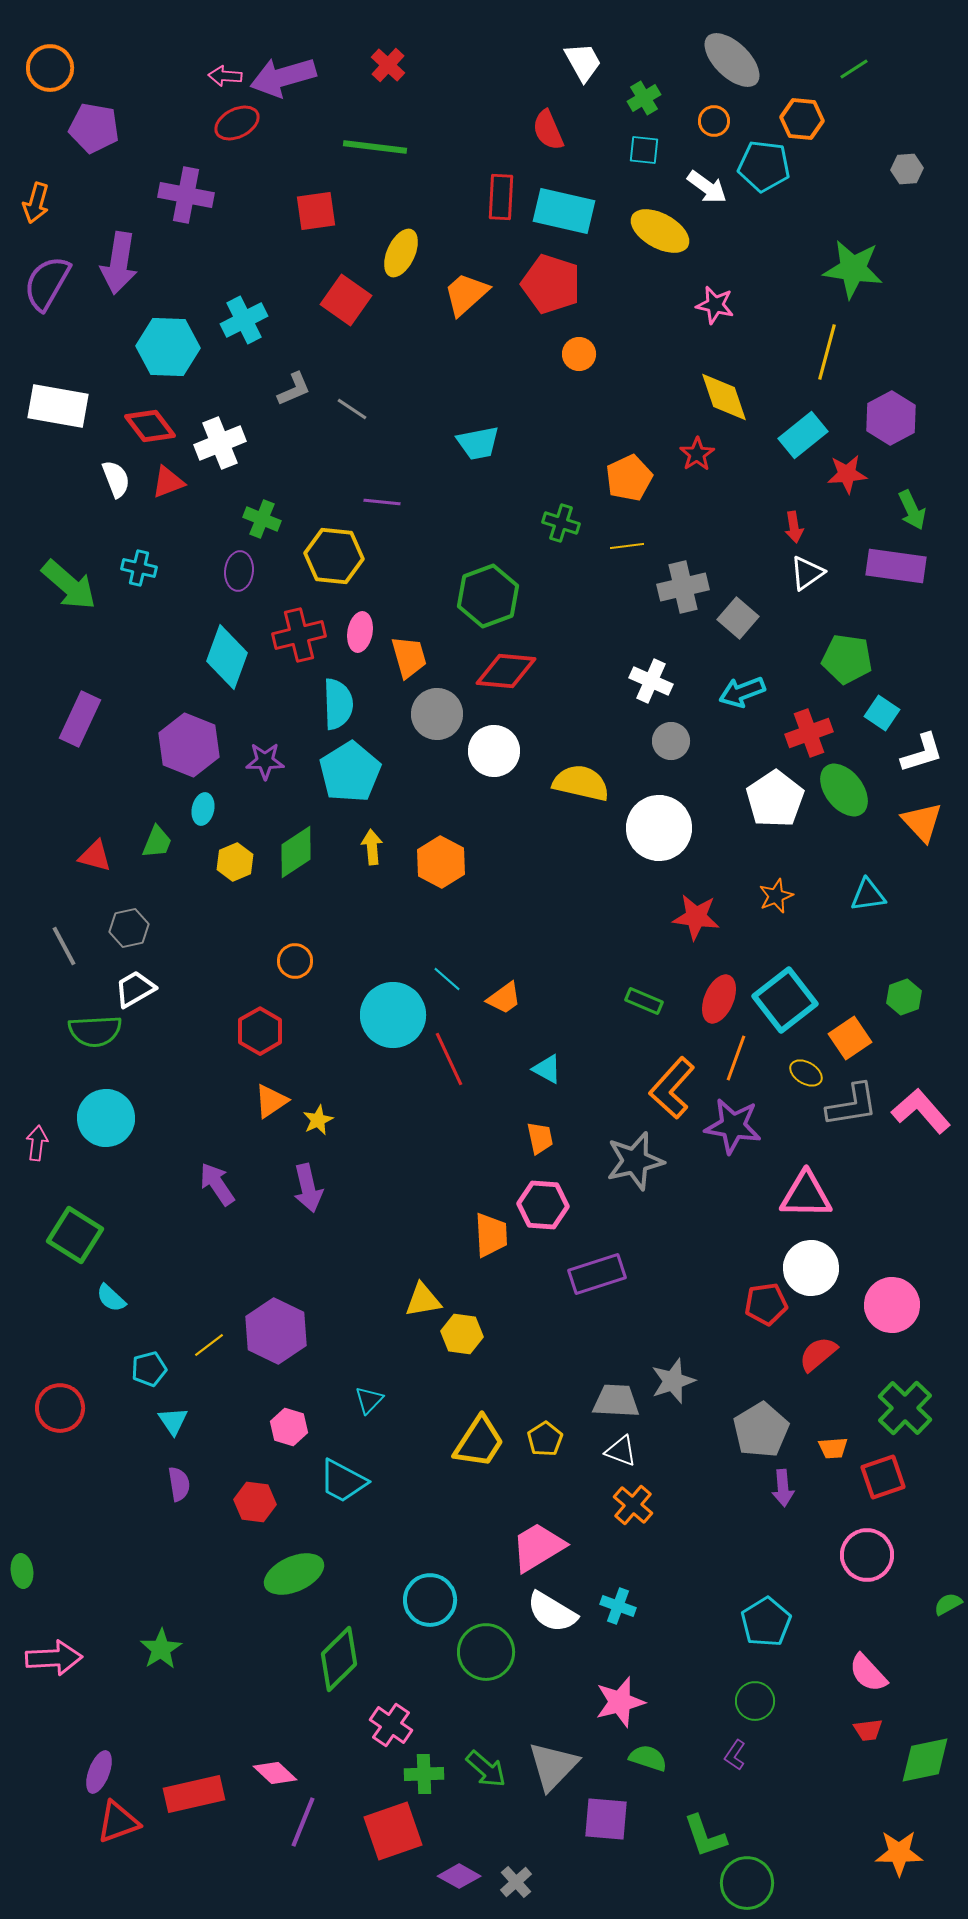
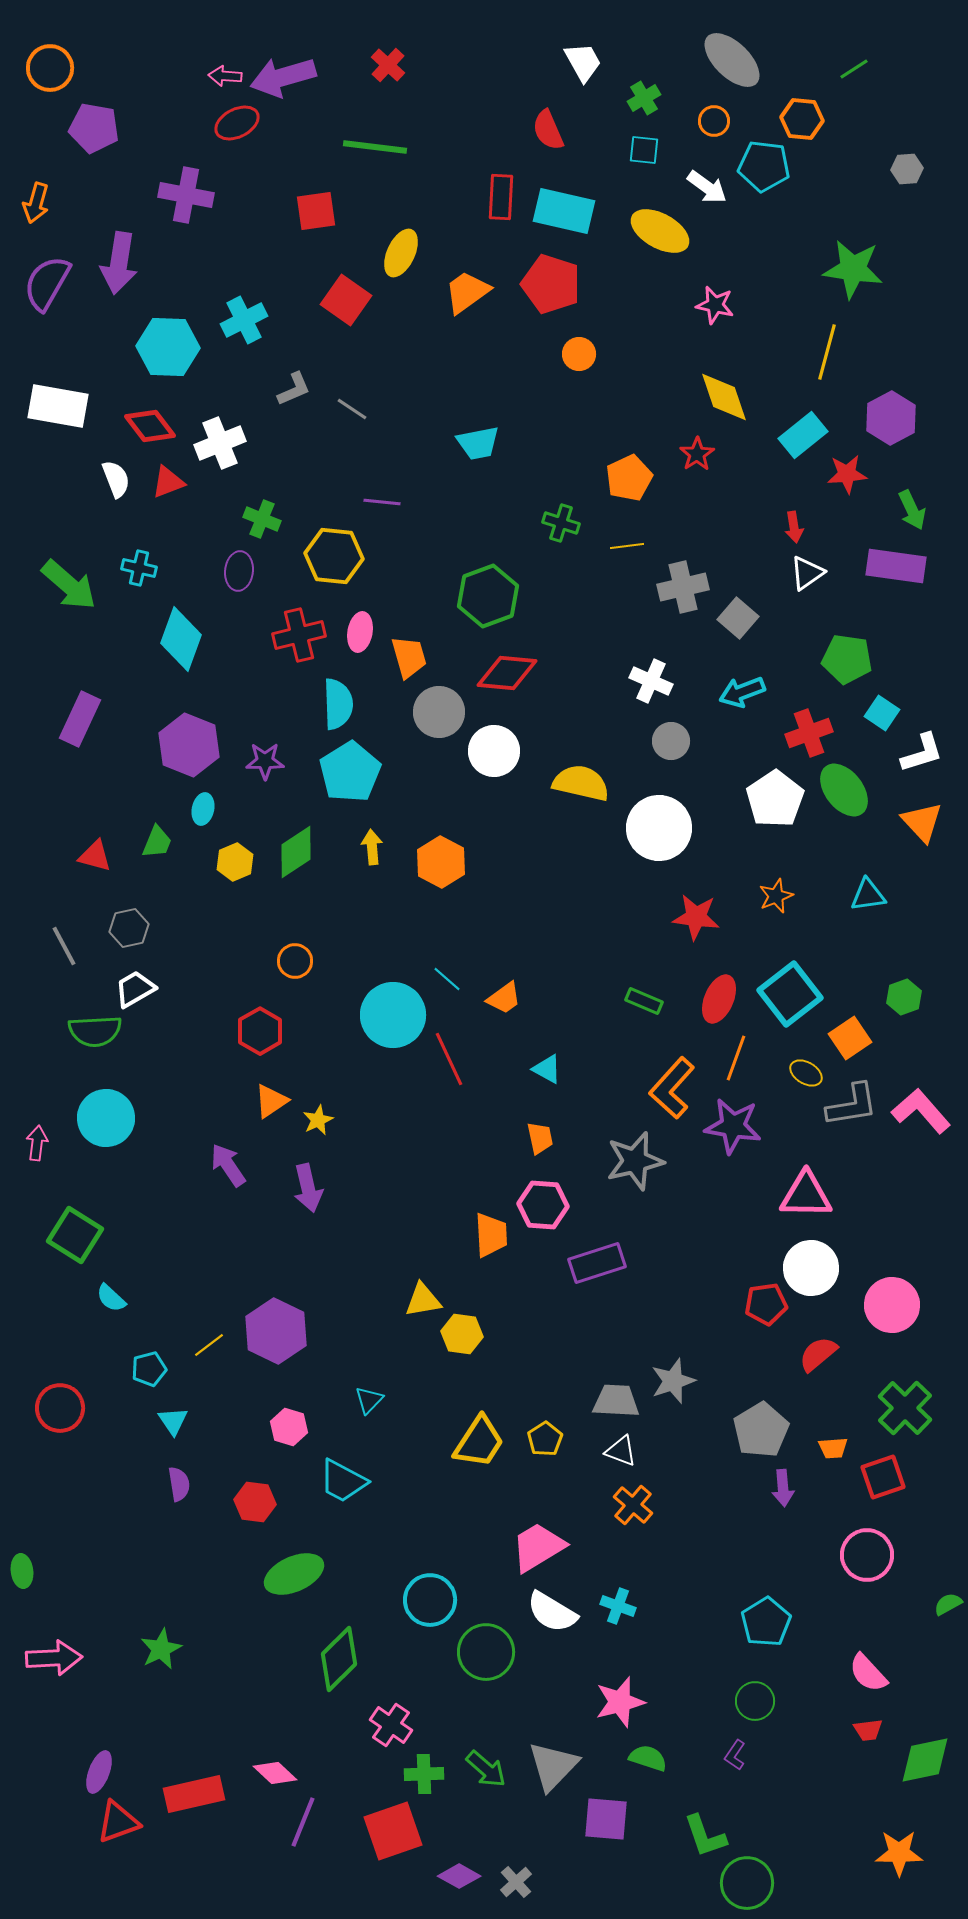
orange trapezoid at (466, 294): moved 1 px right, 2 px up; rotated 6 degrees clockwise
cyan diamond at (227, 657): moved 46 px left, 18 px up
red diamond at (506, 671): moved 1 px right, 2 px down
gray circle at (437, 714): moved 2 px right, 2 px up
cyan square at (785, 1000): moved 5 px right, 6 px up
purple arrow at (217, 1184): moved 11 px right, 19 px up
purple rectangle at (597, 1274): moved 11 px up
green star at (161, 1649): rotated 6 degrees clockwise
